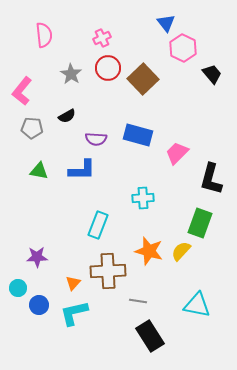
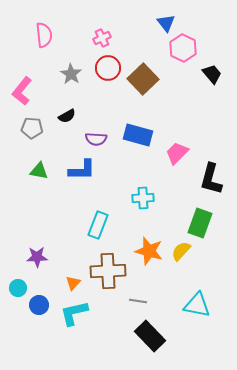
black rectangle: rotated 12 degrees counterclockwise
